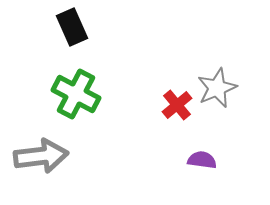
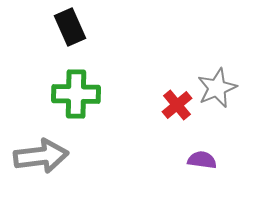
black rectangle: moved 2 px left
green cross: rotated 27 degrees counterclockwise
